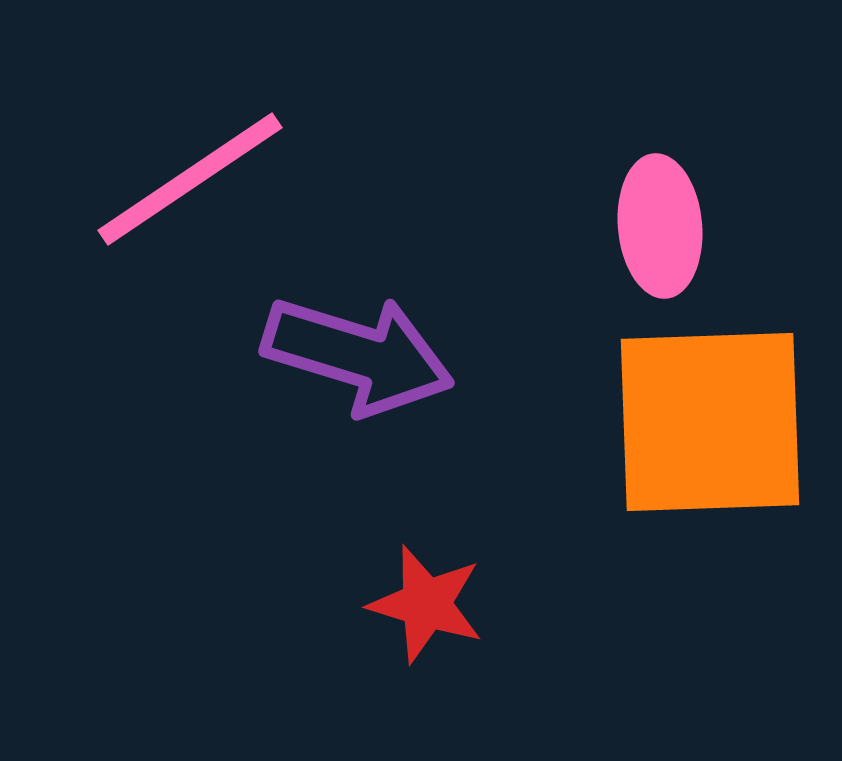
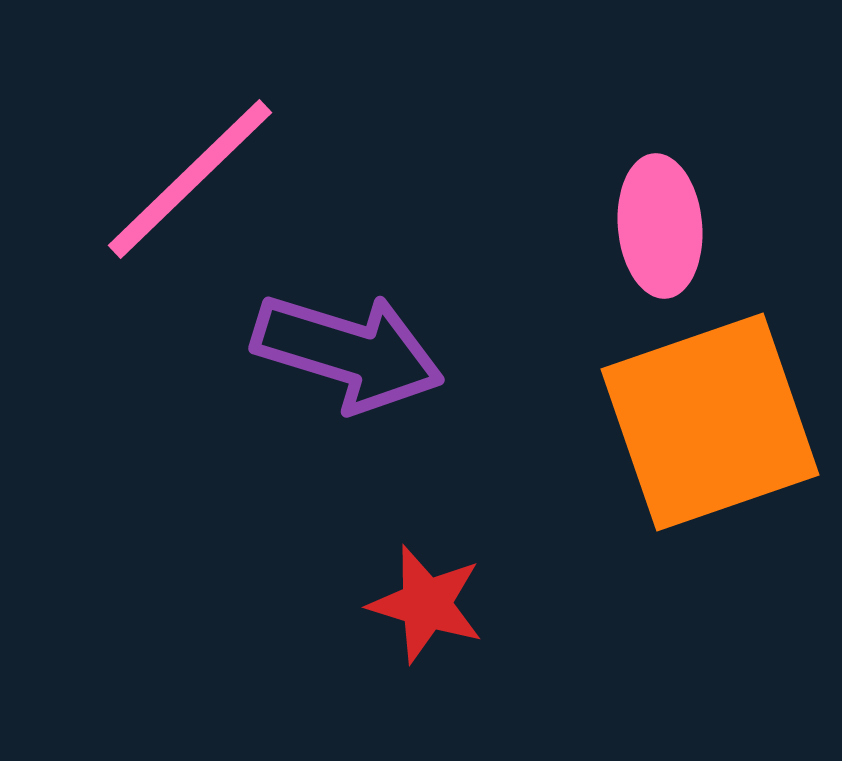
pink line: rotated 10 degrees counterclockwise
purple arrow: moved 10 px left, 3 px up
orange square: rotated 17 degrees counterclockwise
